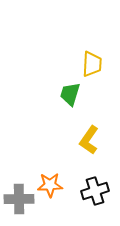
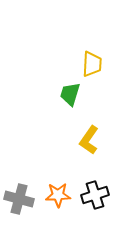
orange star: moved 8 px right, 10 px down
black cross: moved 4 px down
gray cross: rotated 16 degrees clockwise
